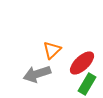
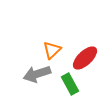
red ellipse: moved 3 px right, 5 px up
green rectangle: moved 17 px left; rotated 60 degrees counterclockwise
